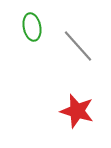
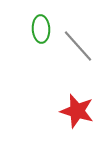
green ellipse: moved 9 px right, 2 px down; rotated 8 degrees clockwise
